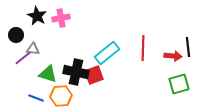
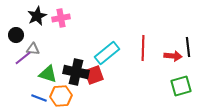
black star: rotated 18 degrees clockwise
green square: moved 2 px right, 2 px down
blue line: moved 3 px right
